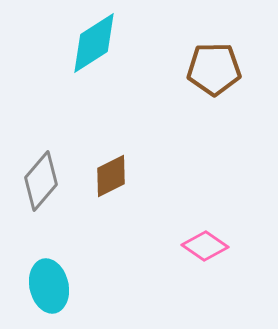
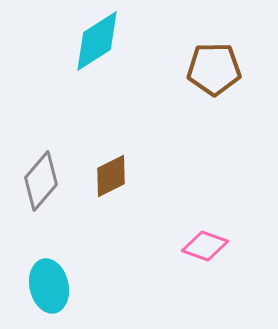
cyan diamond: moved 3 px right, 2 px up
pink diamond: rotated 15 degrees counterclockwise
